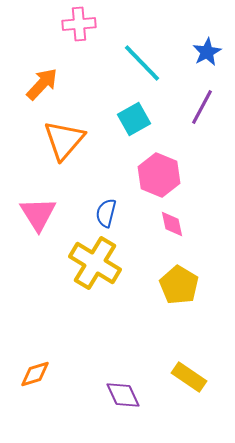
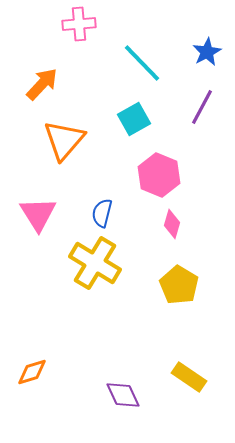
blue semicircle: moved 4 px left
pink diamond: rotated 28 degrees clockwise
orange diamond: moved 3 px left, 2 px up
